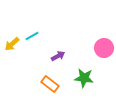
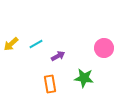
cyan line: moved 4 px right, 8 px down
yellow arrow: moved 1 px left
orange rectangle: rotated 42 degrees clockwise
